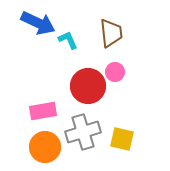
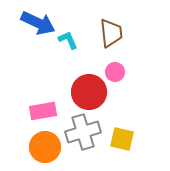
red circle: moved 1 px right, 6 px down
